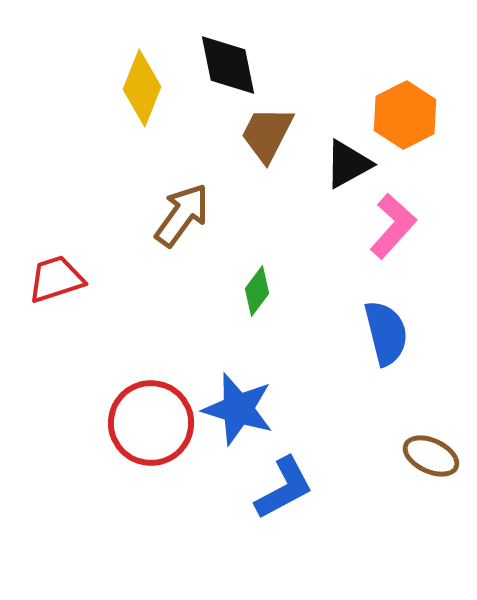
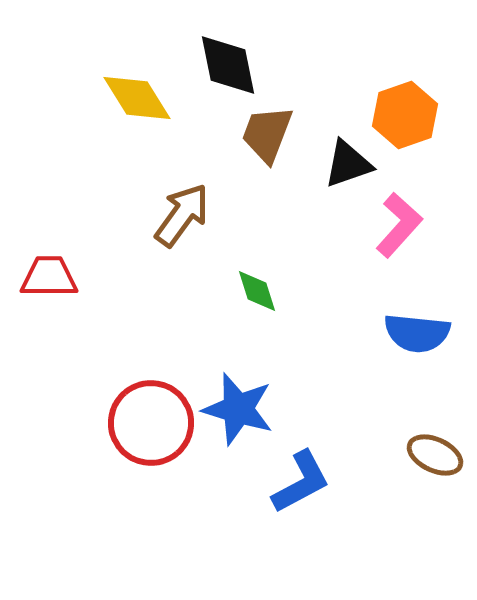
yellow diamond: moved 5 px left, 10 px down; rotated 54 degrees counterclockwise
orange hexagon: rotated 8 degrees clockwise
brown trapezoid: rotated 6 degrees counterclockwise
black triangle: rotated 10 degrees clockwise
pink L-shape: moved 6 px right, 1 px up
red trapezoid: moved 7 px left, 2 px up; rotated 18 degrees clockwise
green diamond: rotated 54 degrees counterclockwise
blue semicircle: moved 31 px right; rotated 110 degrees clockwise
brown ellipse: moved 4 px right, 1 px up
blue L-shape: moved 17 px right, 6 px up
